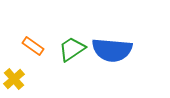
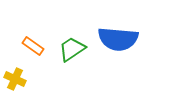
blue semicircle: moved 6 px right, 11 px up
yellow cross: moved 1 px right; rotated 25 degrees counterclockwise
